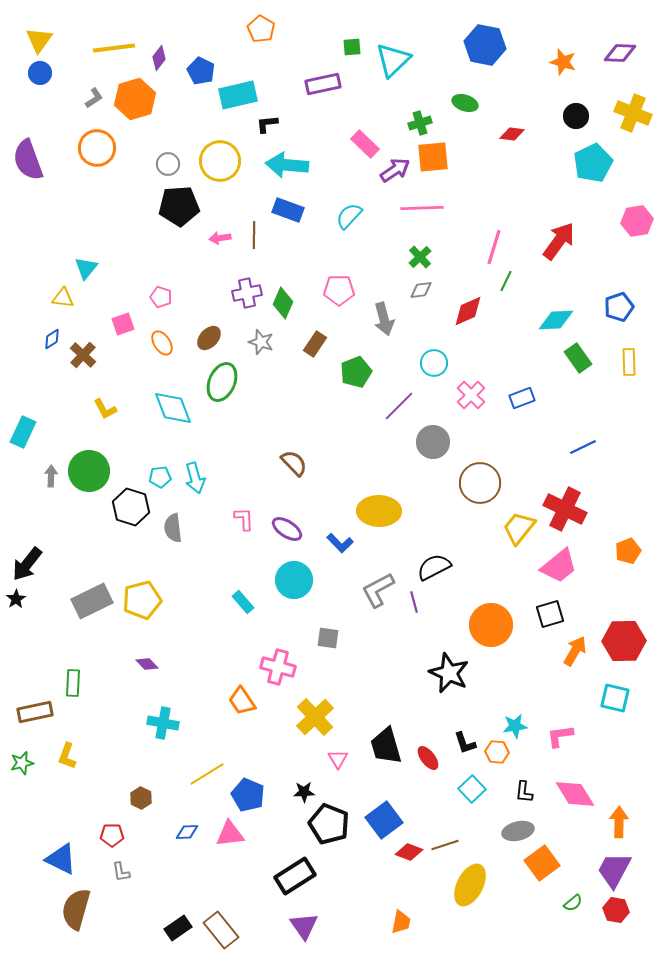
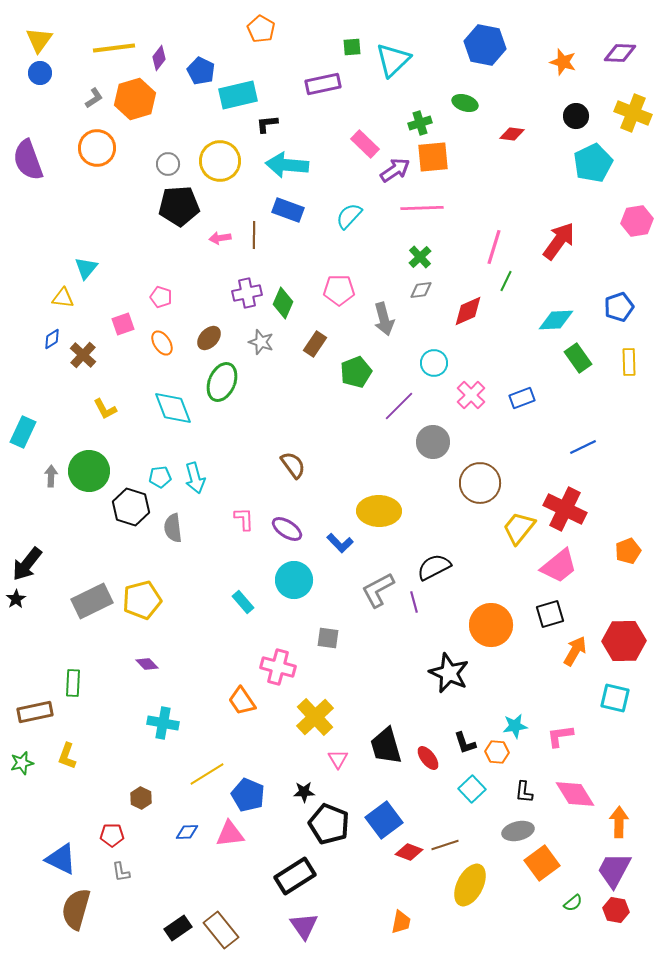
brown semicircle at (294, 463): moved 1 px left, 2 px down; rotated 8 degrees clockwise
